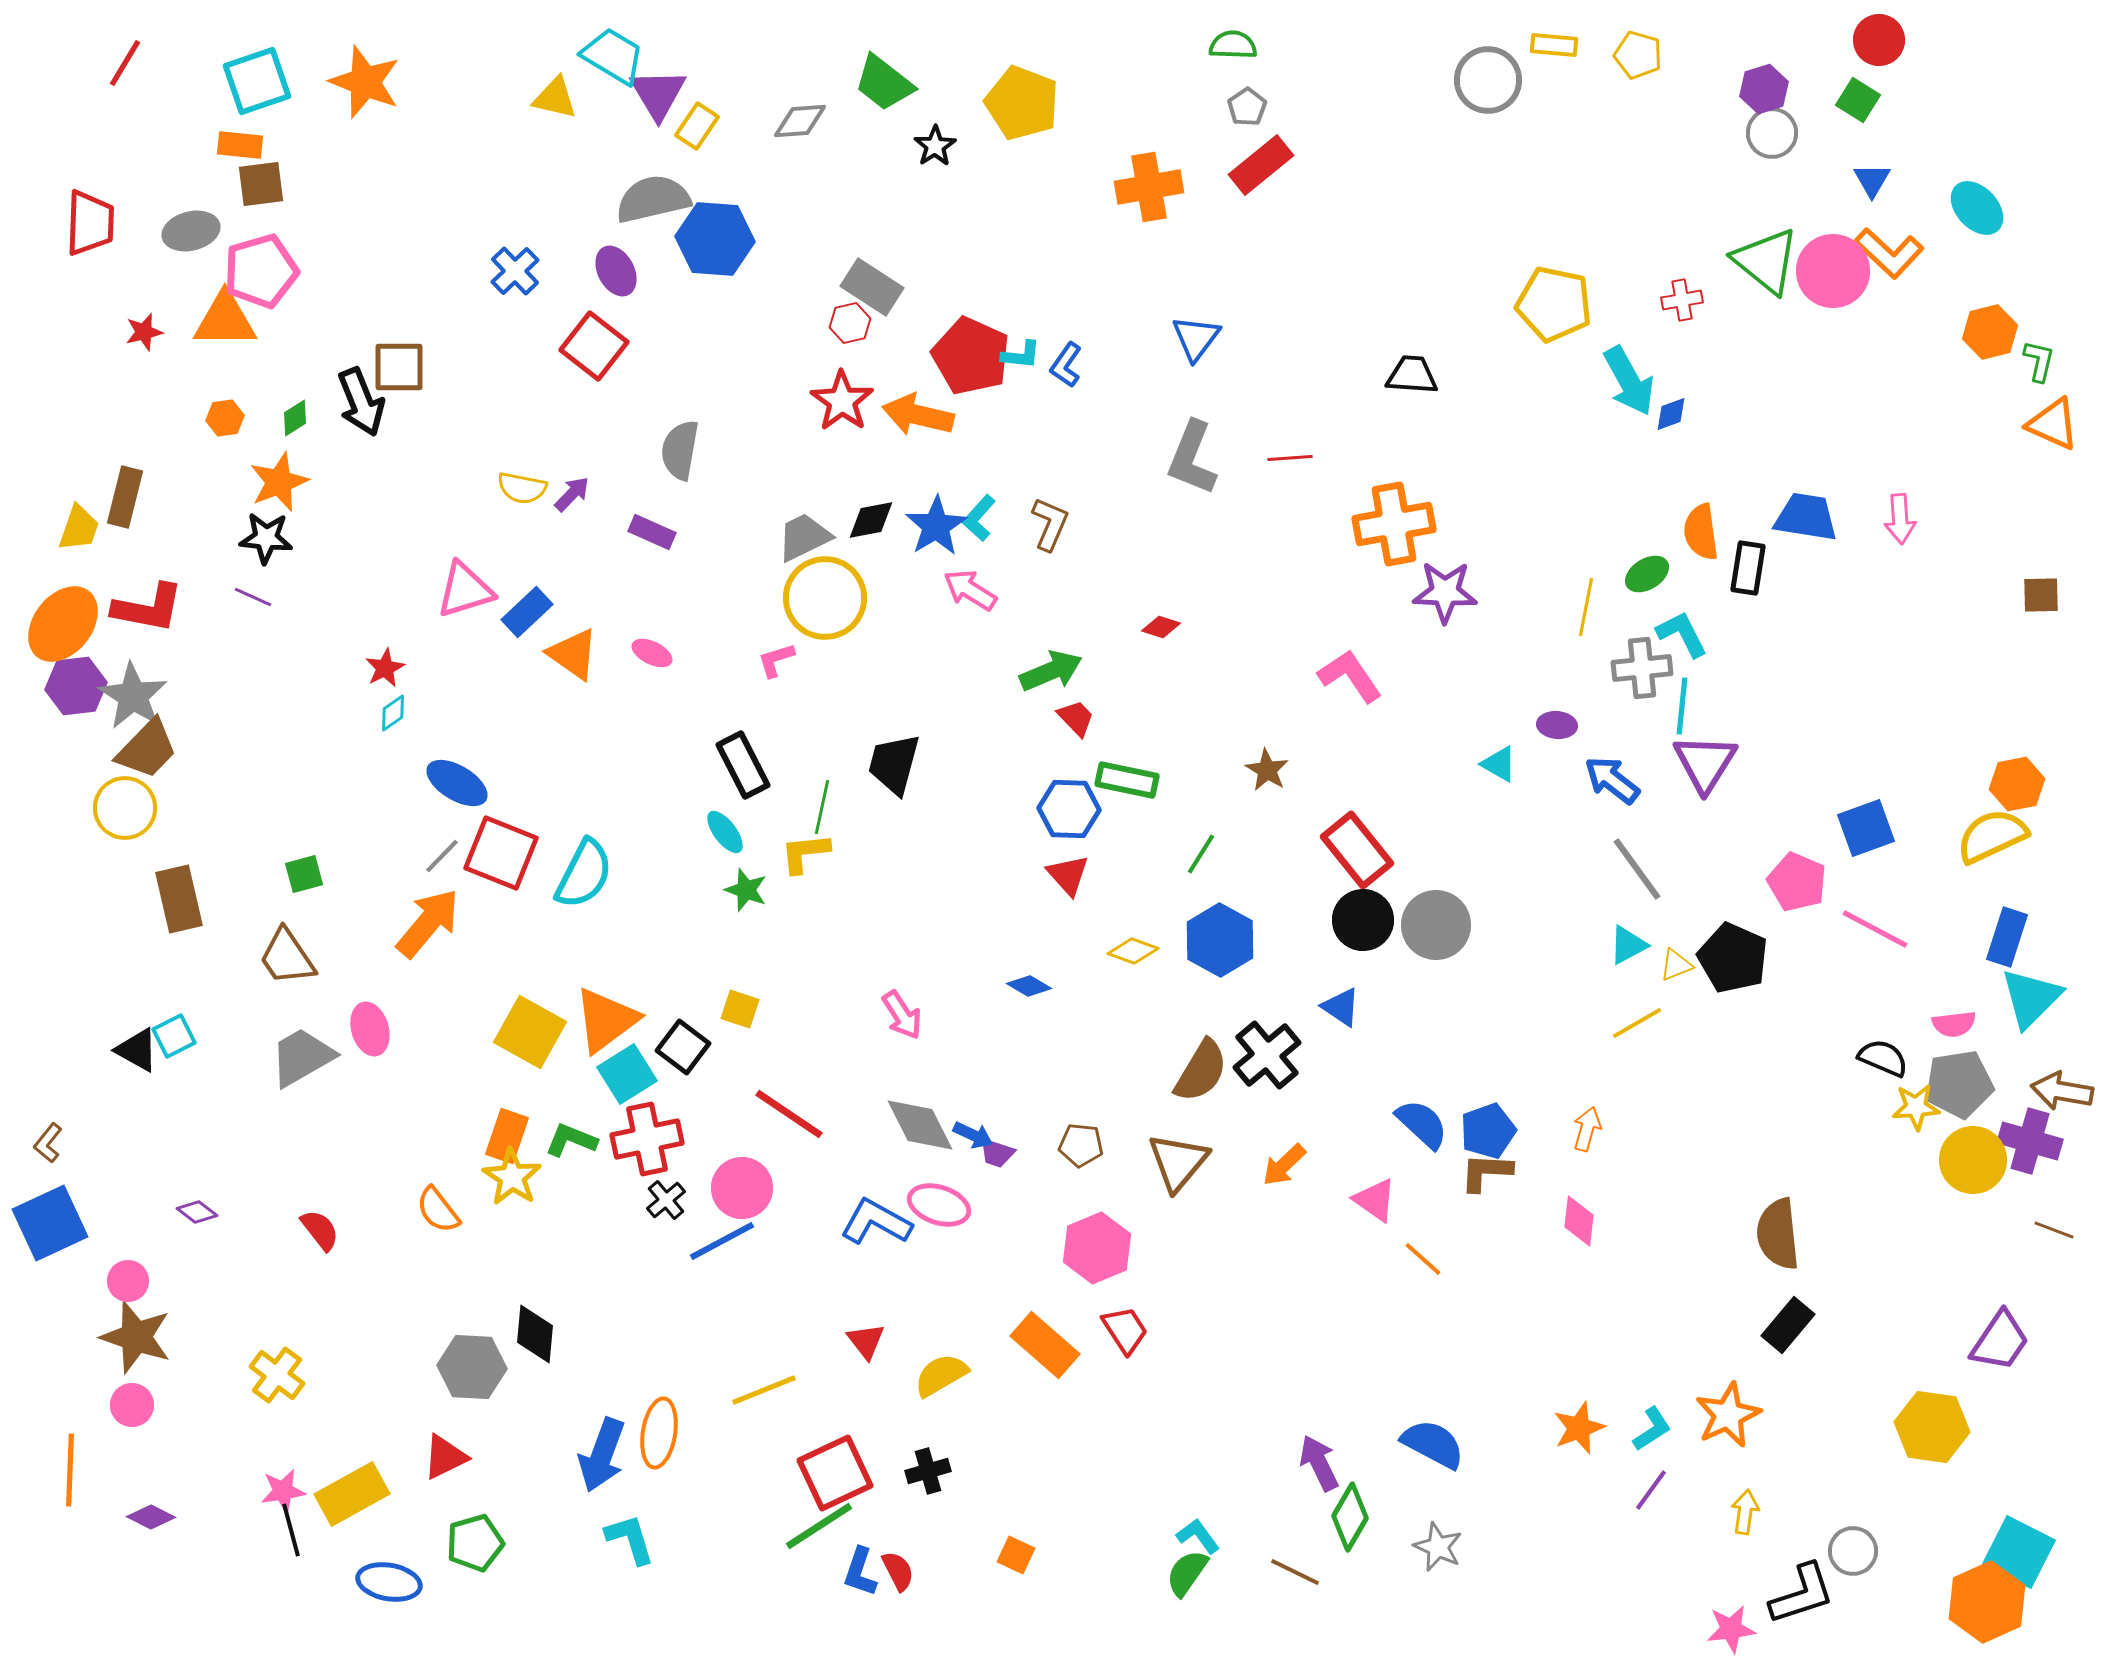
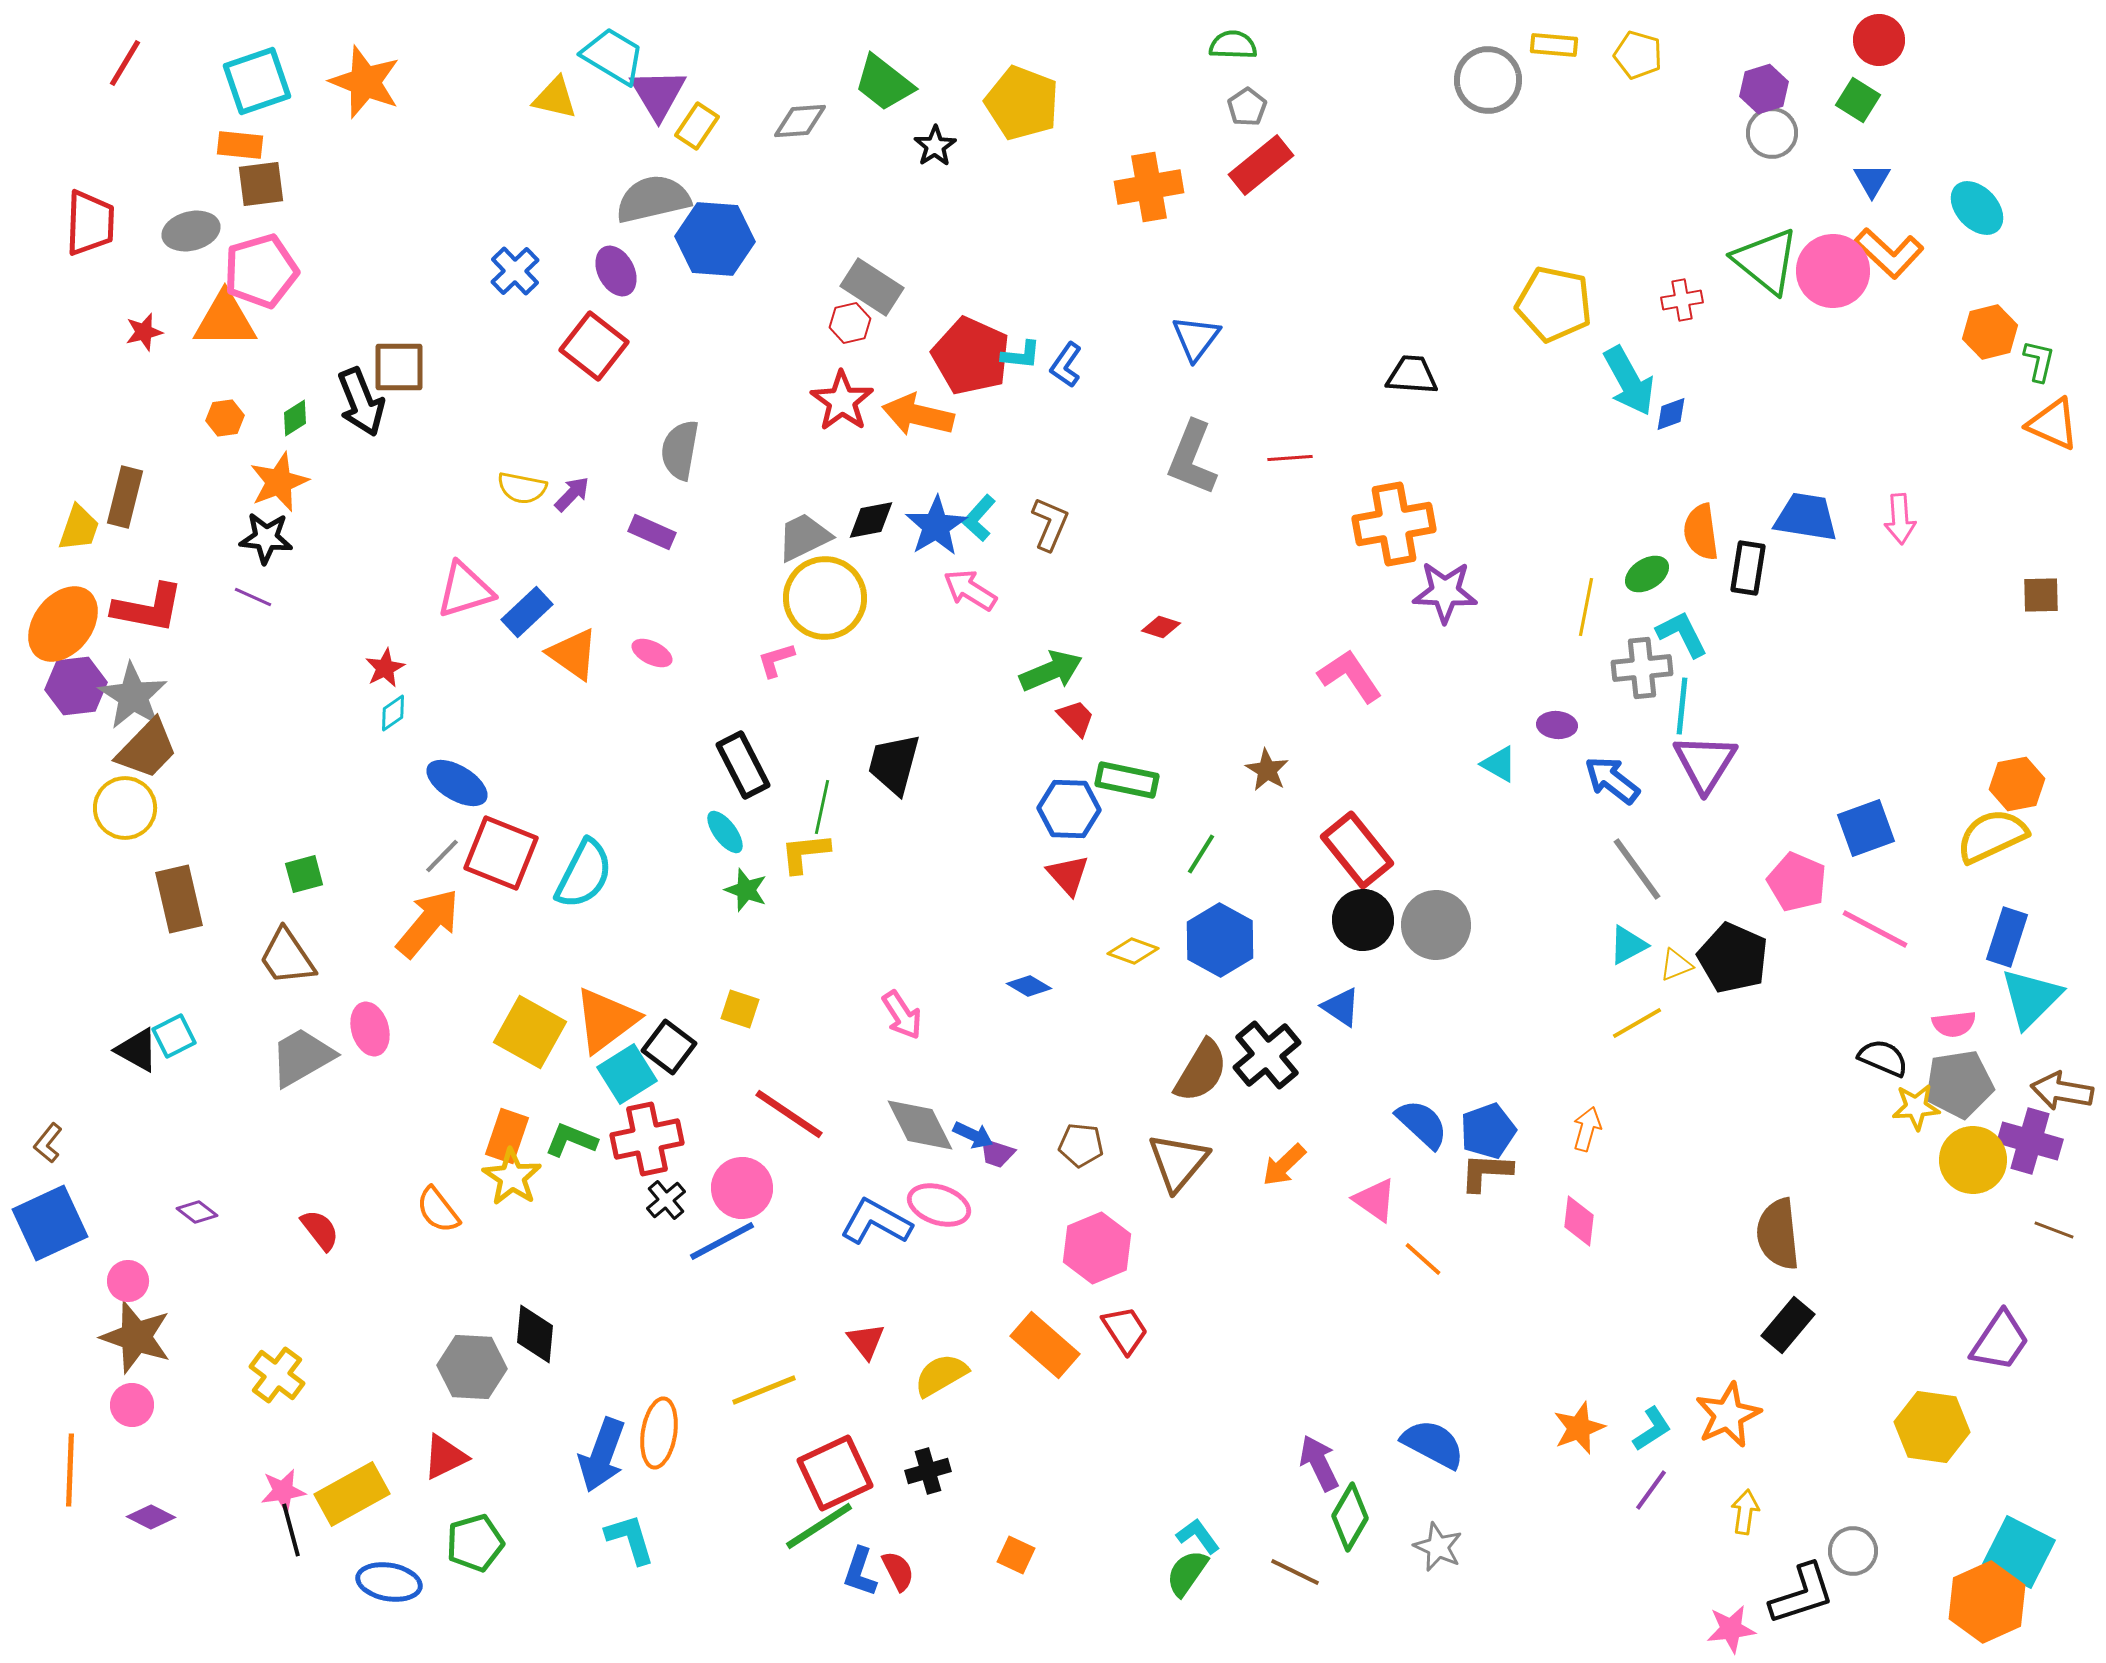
black square at (683, 1047): moved 14 px left
